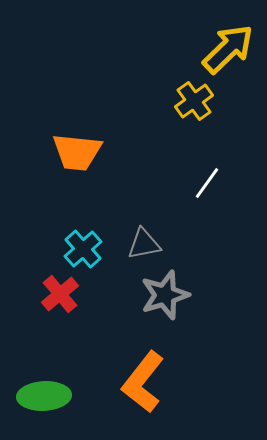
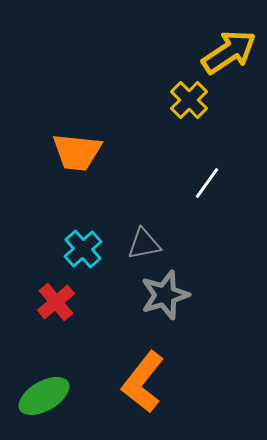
yellow arrow: moved 1 px right, 3 px down; rotated 10 degrees clockwise
yellow cross: moved 5 px left, 1 px up; rotated 9 degrees counterclockwise
red cross: moved 4 px left, 8 px down
green ellipse: rotated 27 degrees counterclockwise
